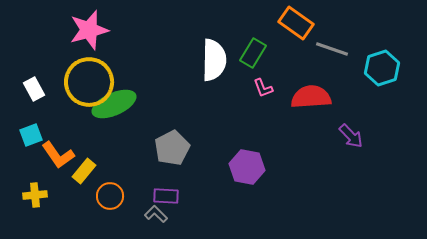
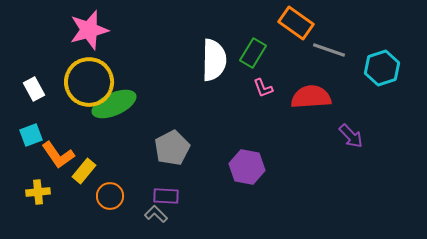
gray line: moved 3 px left, 1 px down
yellow cross: moved 3 px right, 3 px up
